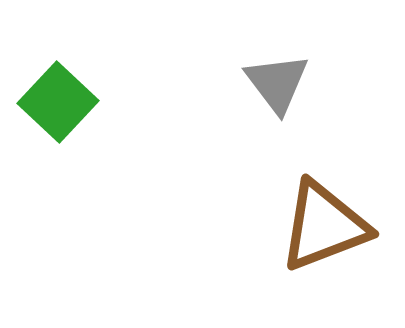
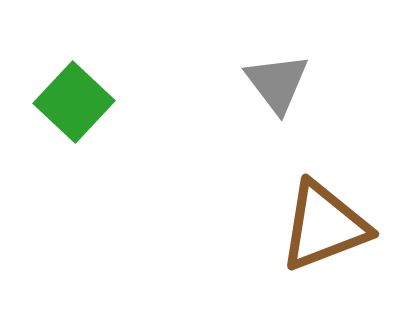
green square: moved 16 px right
